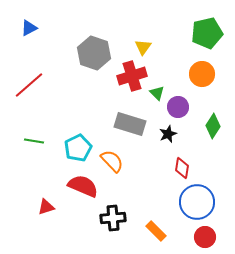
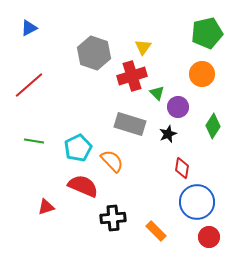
red circle: moved 4 px right
